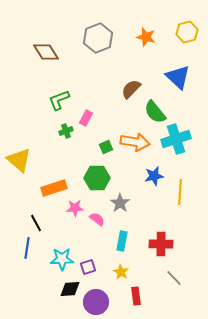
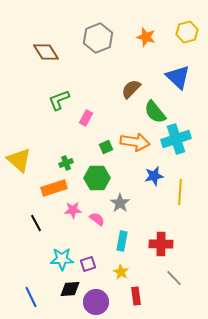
green cross: moved 32 px down
pink star: moved 2 px left, 2 px down
blue line: moved 4 px right, 49 px down; rotated 35 degrees counterclockwise
purple square: moved 3 px up
